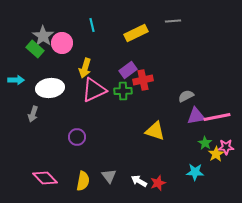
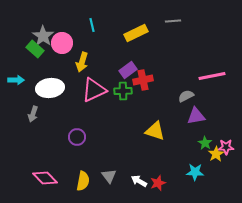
yellow arrow: moved 3 px left, 6 px up
pink line: moved 5 px left, 41 px up
